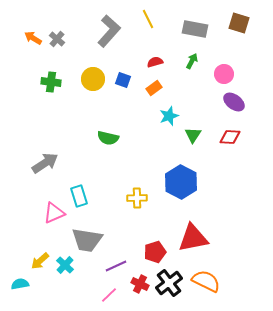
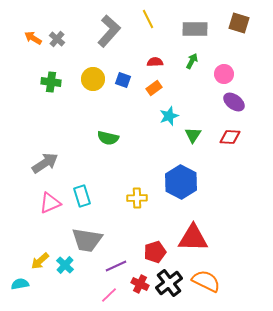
gray rectangle: rotated 10 degrees counterclockwise
red semicircle: rotated 14 degrees clockwise
cyan rectangle: moved 3 px right
pink triangle: moved 4 px left, 10 px up
red triangle: rotated 12 degrees clockwise
